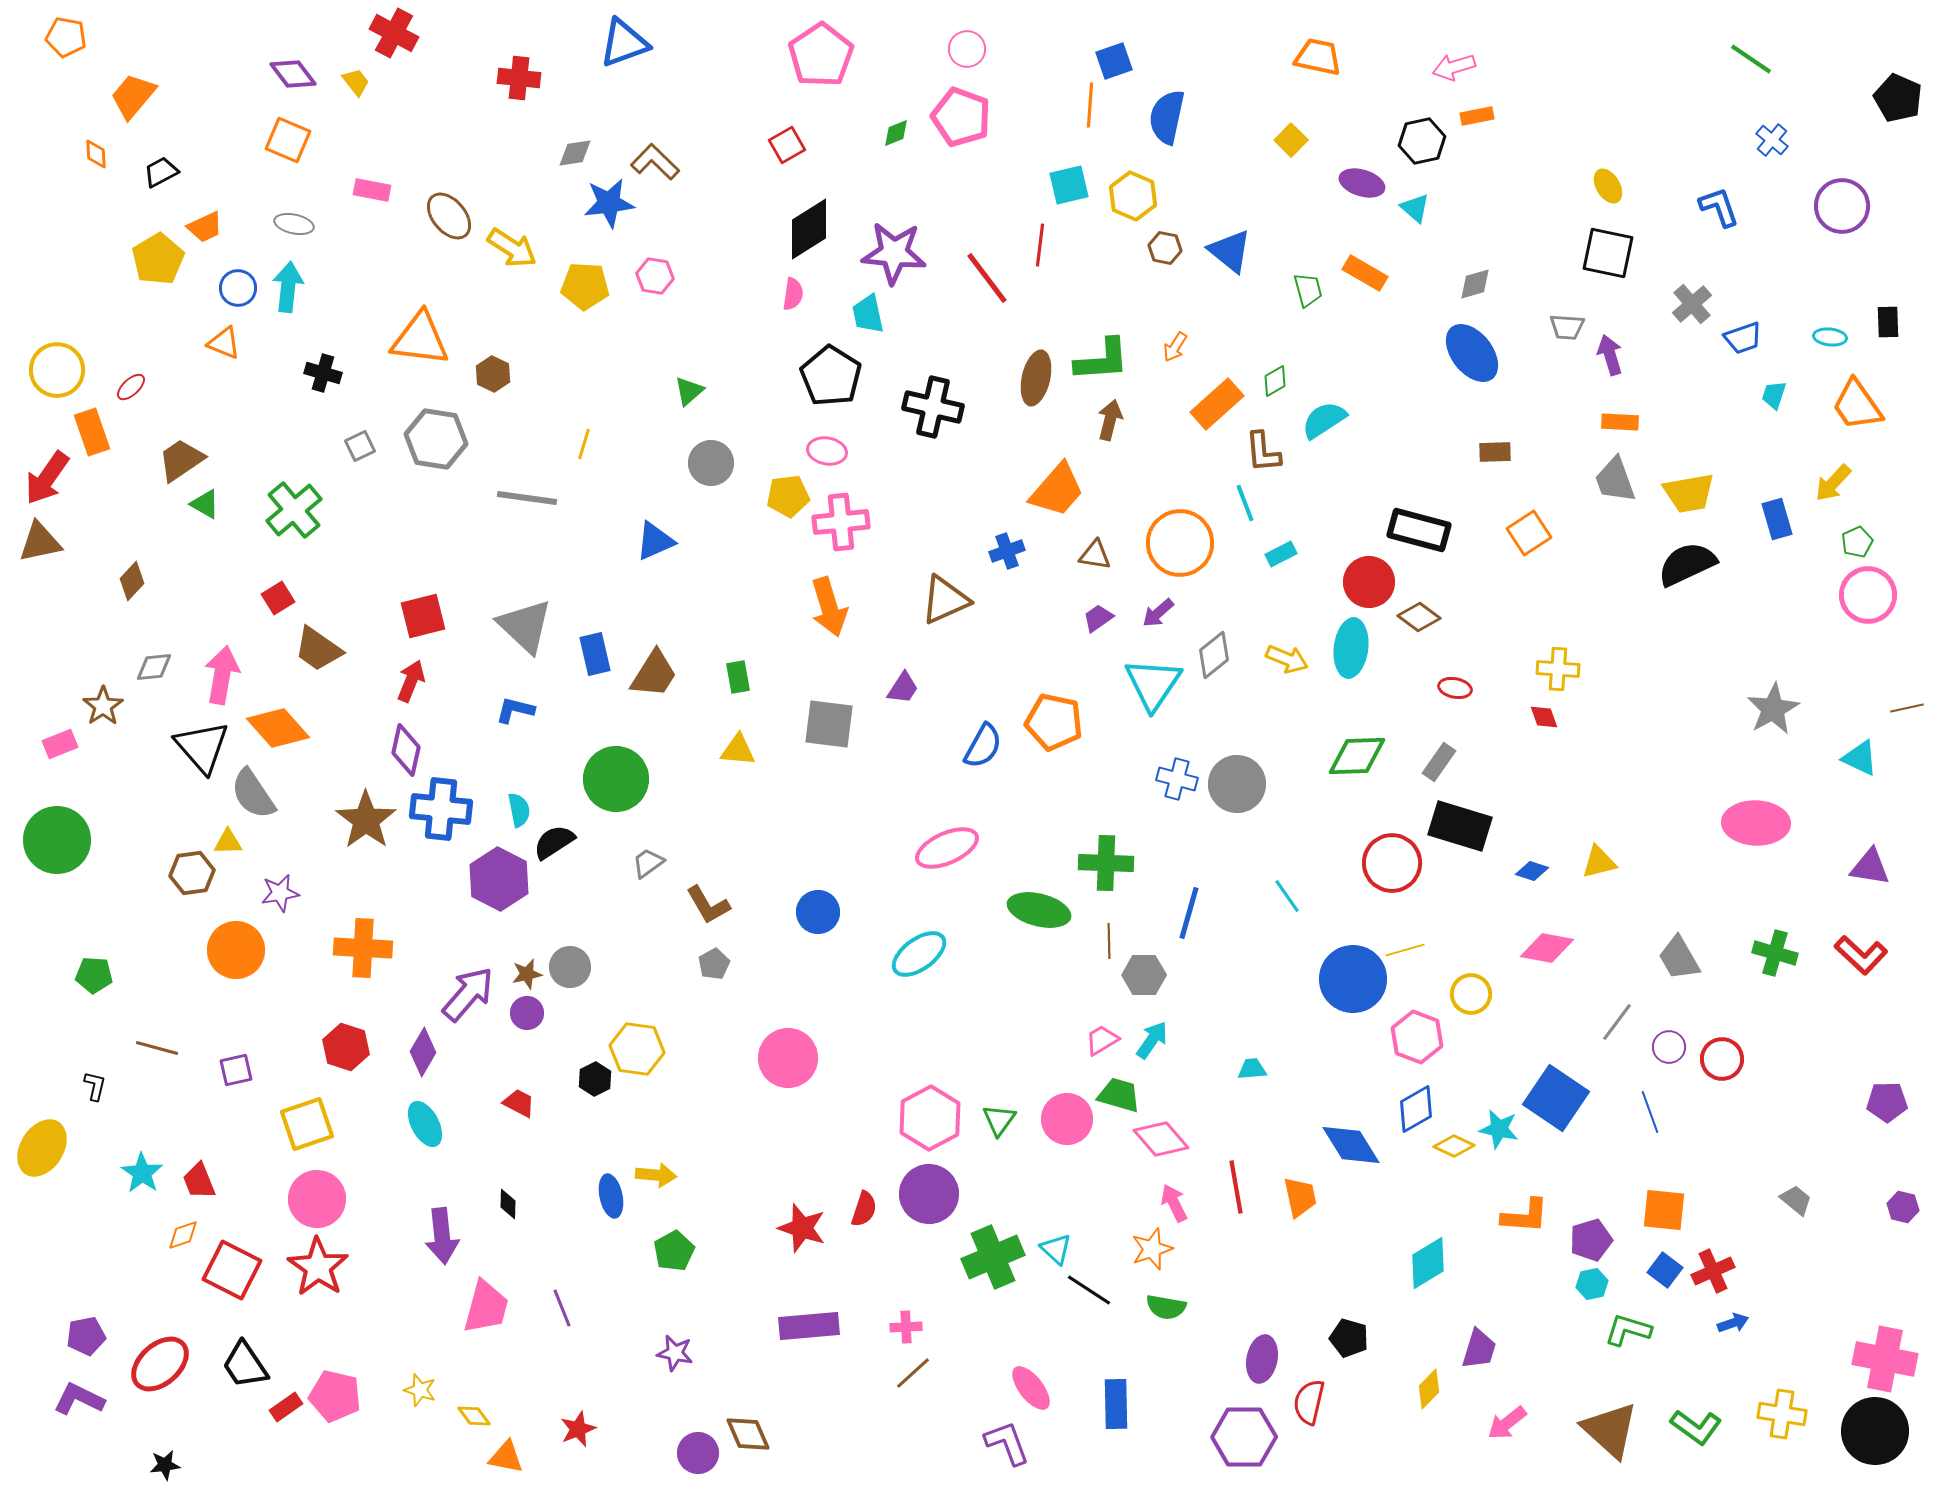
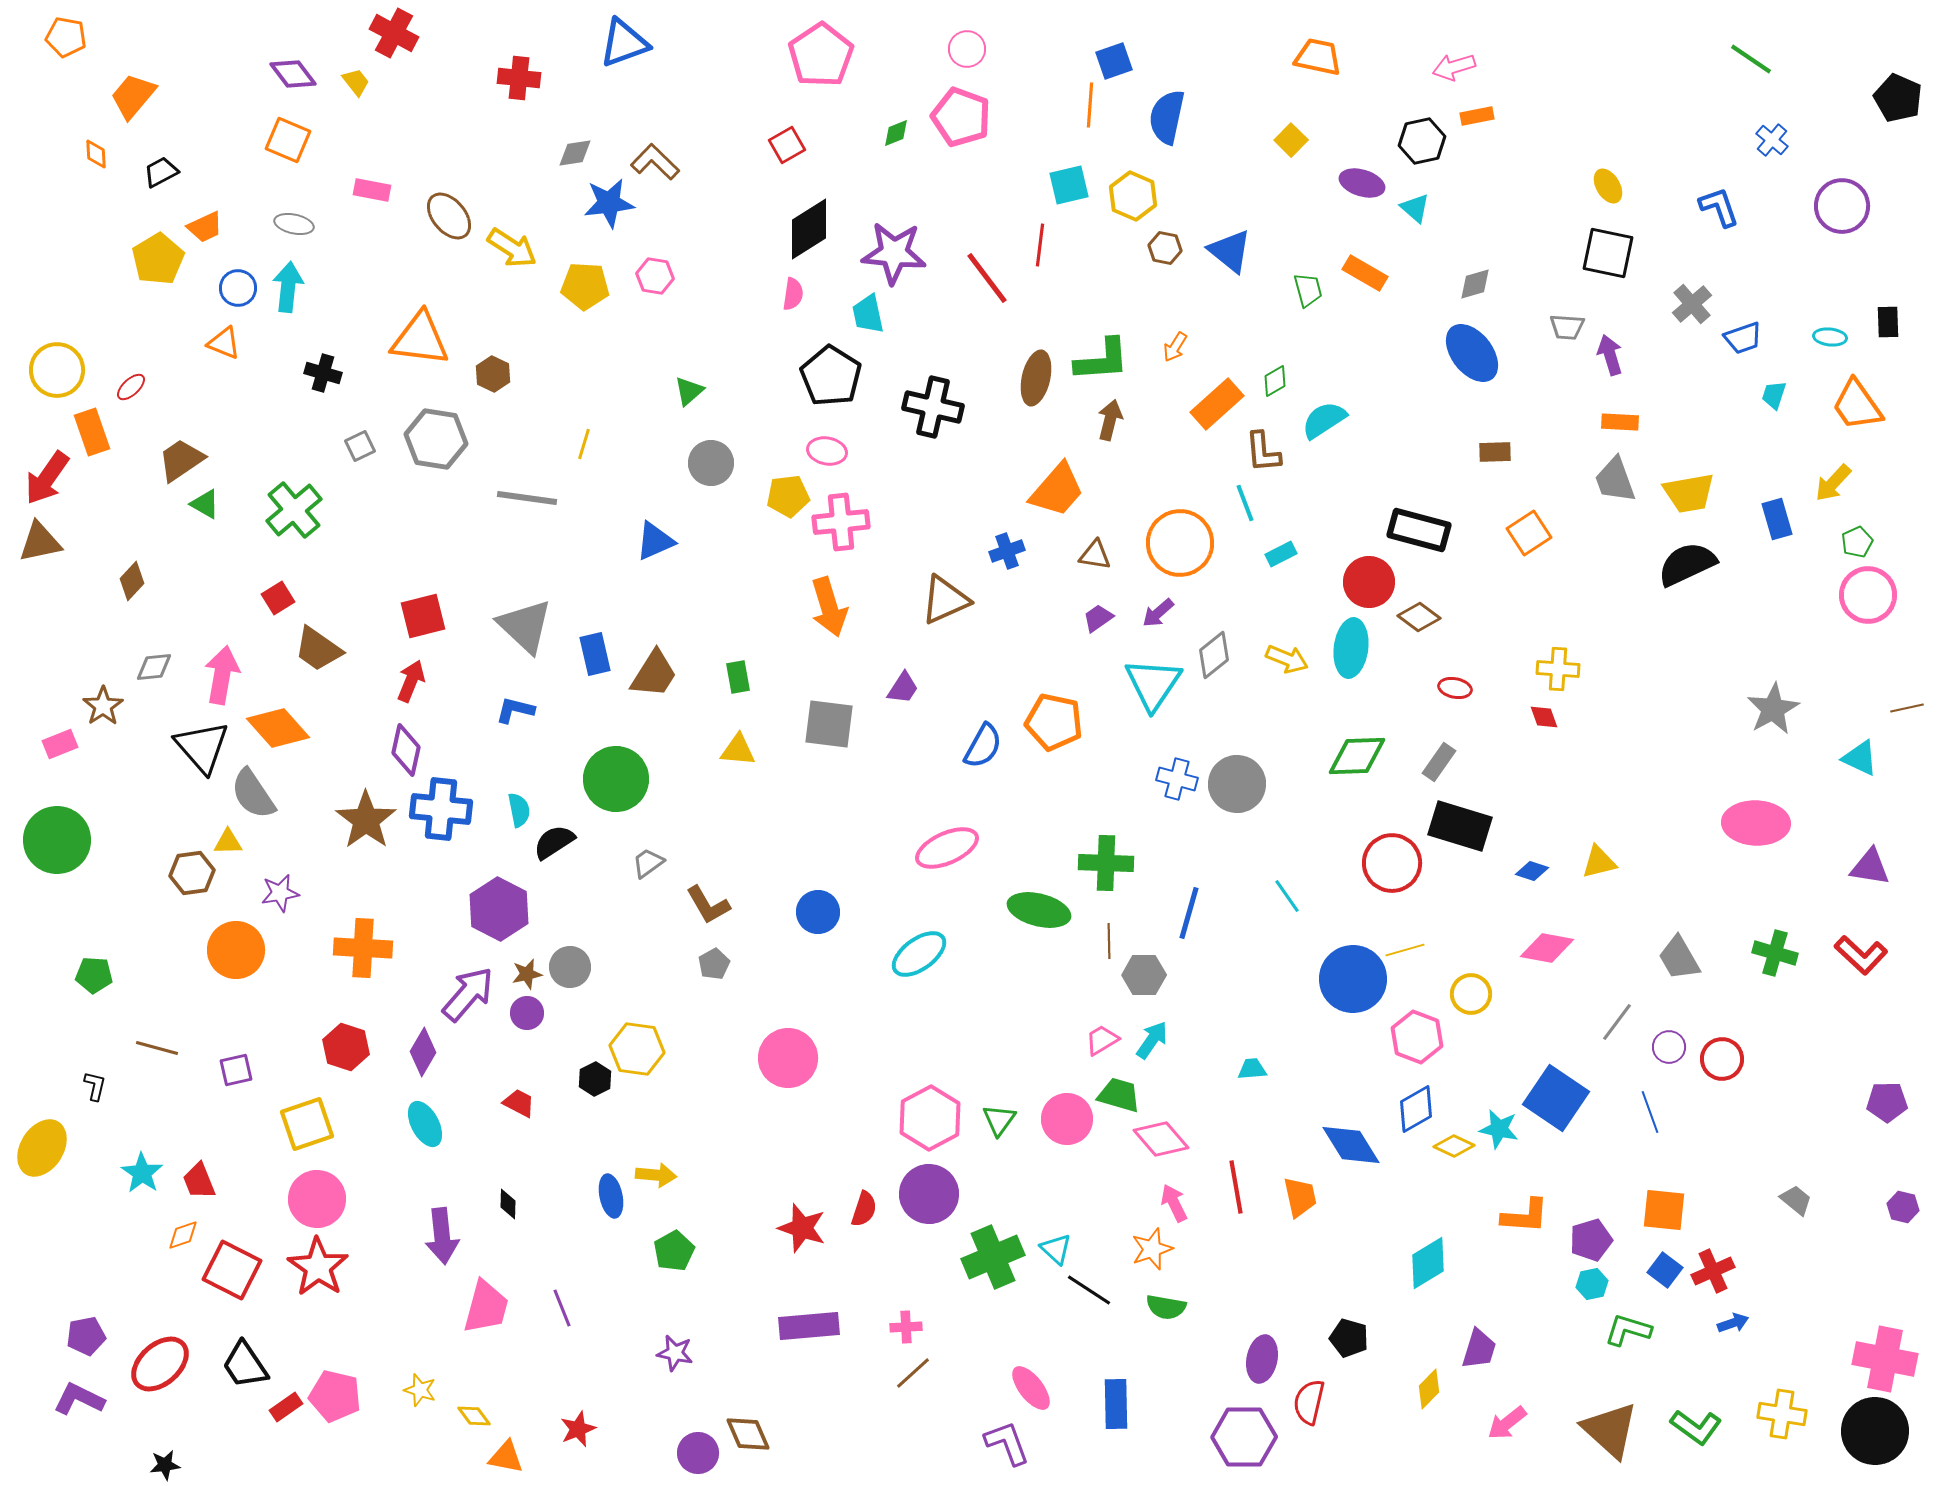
purple hexagon at (499, 879): moved 30 px down
